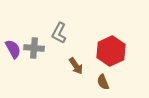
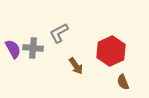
gray L-shape: rotated 35 degrees clockwise
gray cross: moved 1 px left
brown semicircle: moved 20 px right
